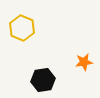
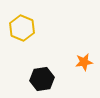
black hexagon: moved 1 px left, 1 px up
